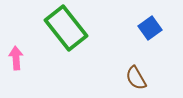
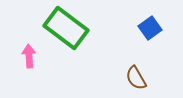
green rectangle: rotated 15 degrees counterclockwise
pink arrow: moved 13 px right, 2 px up
